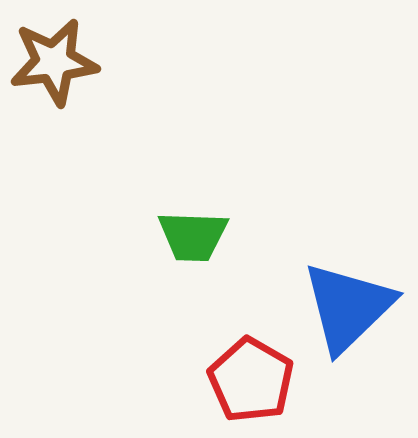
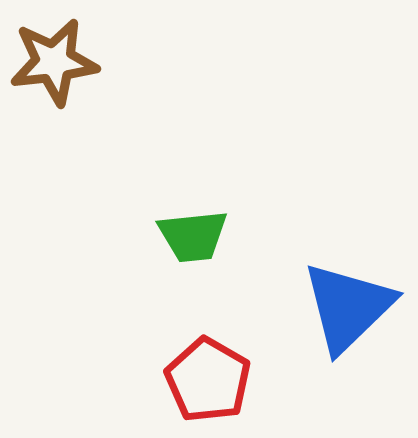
green trapezoid: rotated 8 degrees counterclockwise
red pentagon: moved 43 px left
